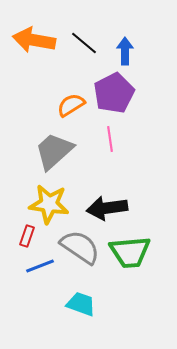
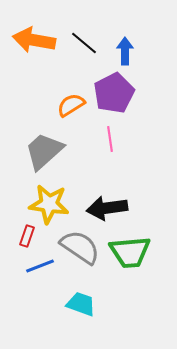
gray trapezoid: moved 10 px left
